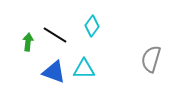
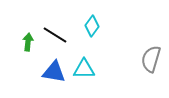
blue triangle: rotated 10 degrees counterclockwise
